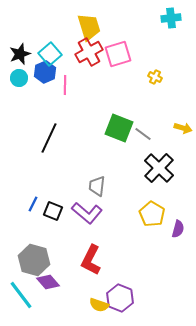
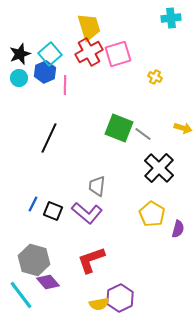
red L-shape: rotated 44 degrees clockwise
purple hexagon: rotated 12 degrees clockwise
yellow semicircle: moved 1 px up; rotated 30 degrees counterclockwise
